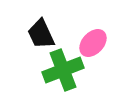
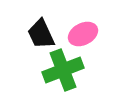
pink ellipse: moved 10 px left, 9 px up; rotated 20 degrees clockwise
